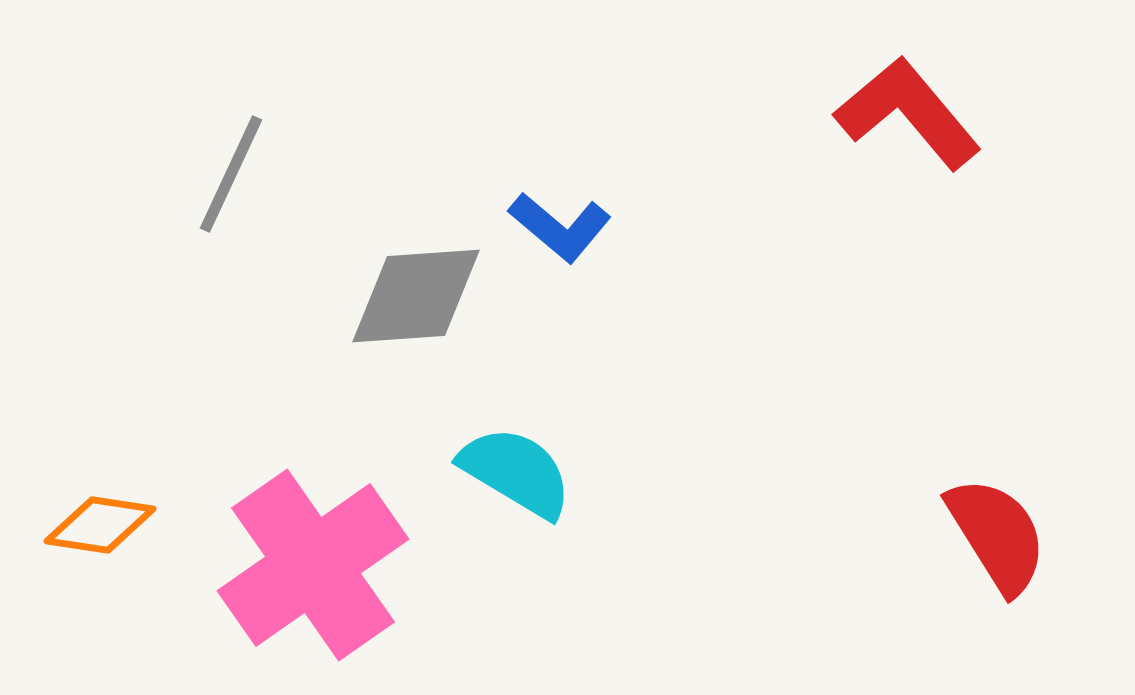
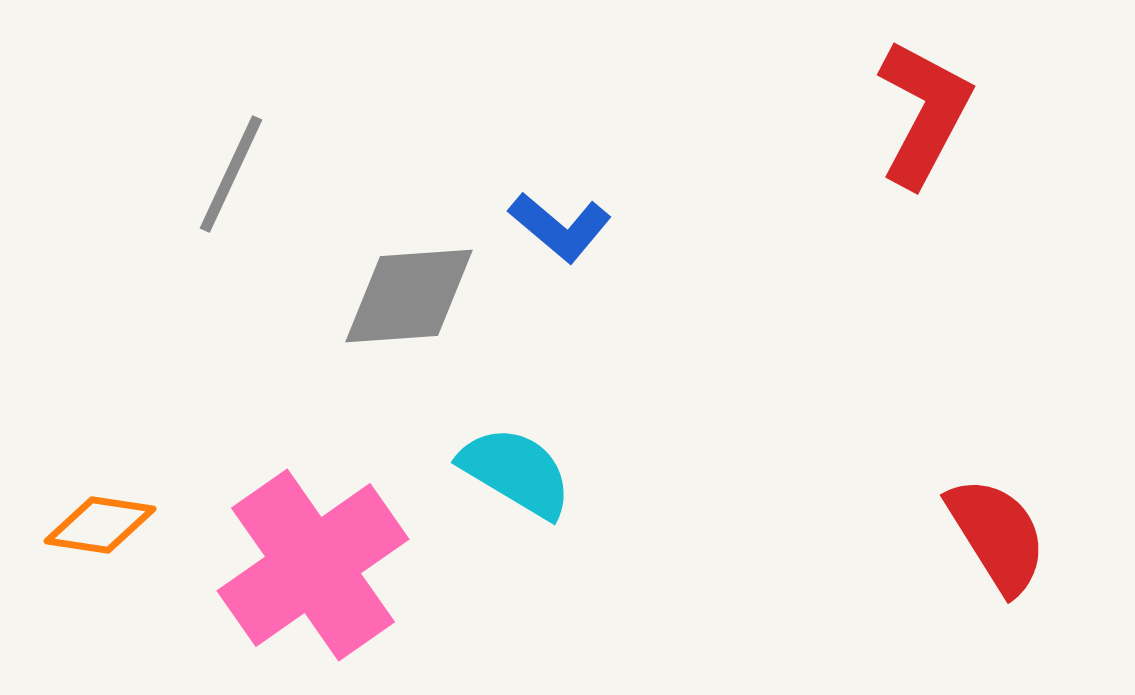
red L-shape: moved 16 px right; rotated 68 degrees clockwise
gray diamond: moved 7 px left
